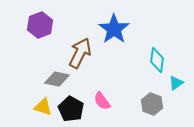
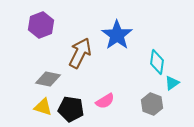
purple hexagon: moved 1 px right
blue star: moved 3 px right, 6 px down
cyan diamond: moved 2 px down
gray diamond: moved 9 px left
cyan triangle: moved 4 px left
pink semicircle: moved 3 px right; rotated 84 degrees counterclockwise
black pentagon: rotated 20 degrees counterclockwise
